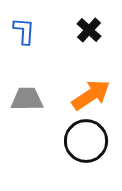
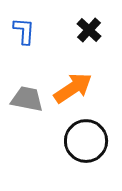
orange arrow: moved 18 px left, 7 px up
gray trapezoid: rotated 12 degrees clockwise
